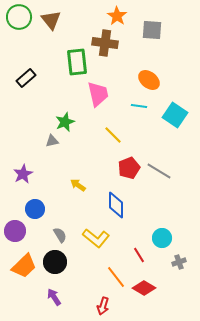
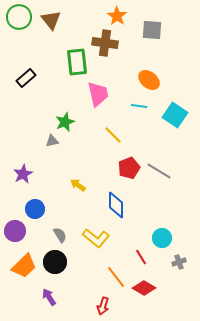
red line: moved 2 px right, 2 px down
purple arrow: moved 5 px left
